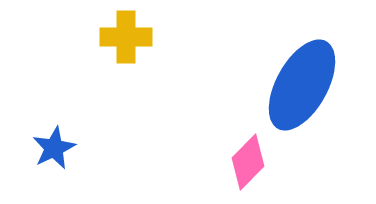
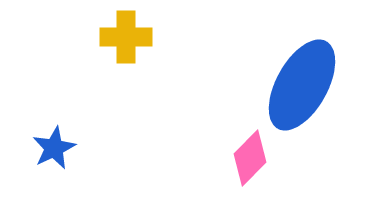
pink diamond: moved 2 px right, 4 px up
